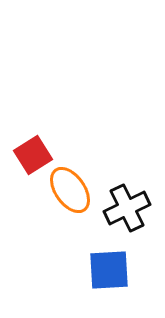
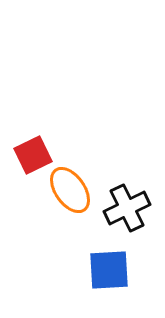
red square: rotated 6 degrees clockwise
